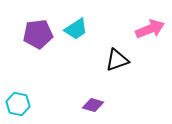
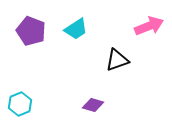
pink arrow: moved 1 px left, 3 px up
purple pentagon: moved 7 px left, 3 px up; rotated 28 degrees clockwise
cyan hexagon: moved 2 px right; rotated 25 degrees clockwise
